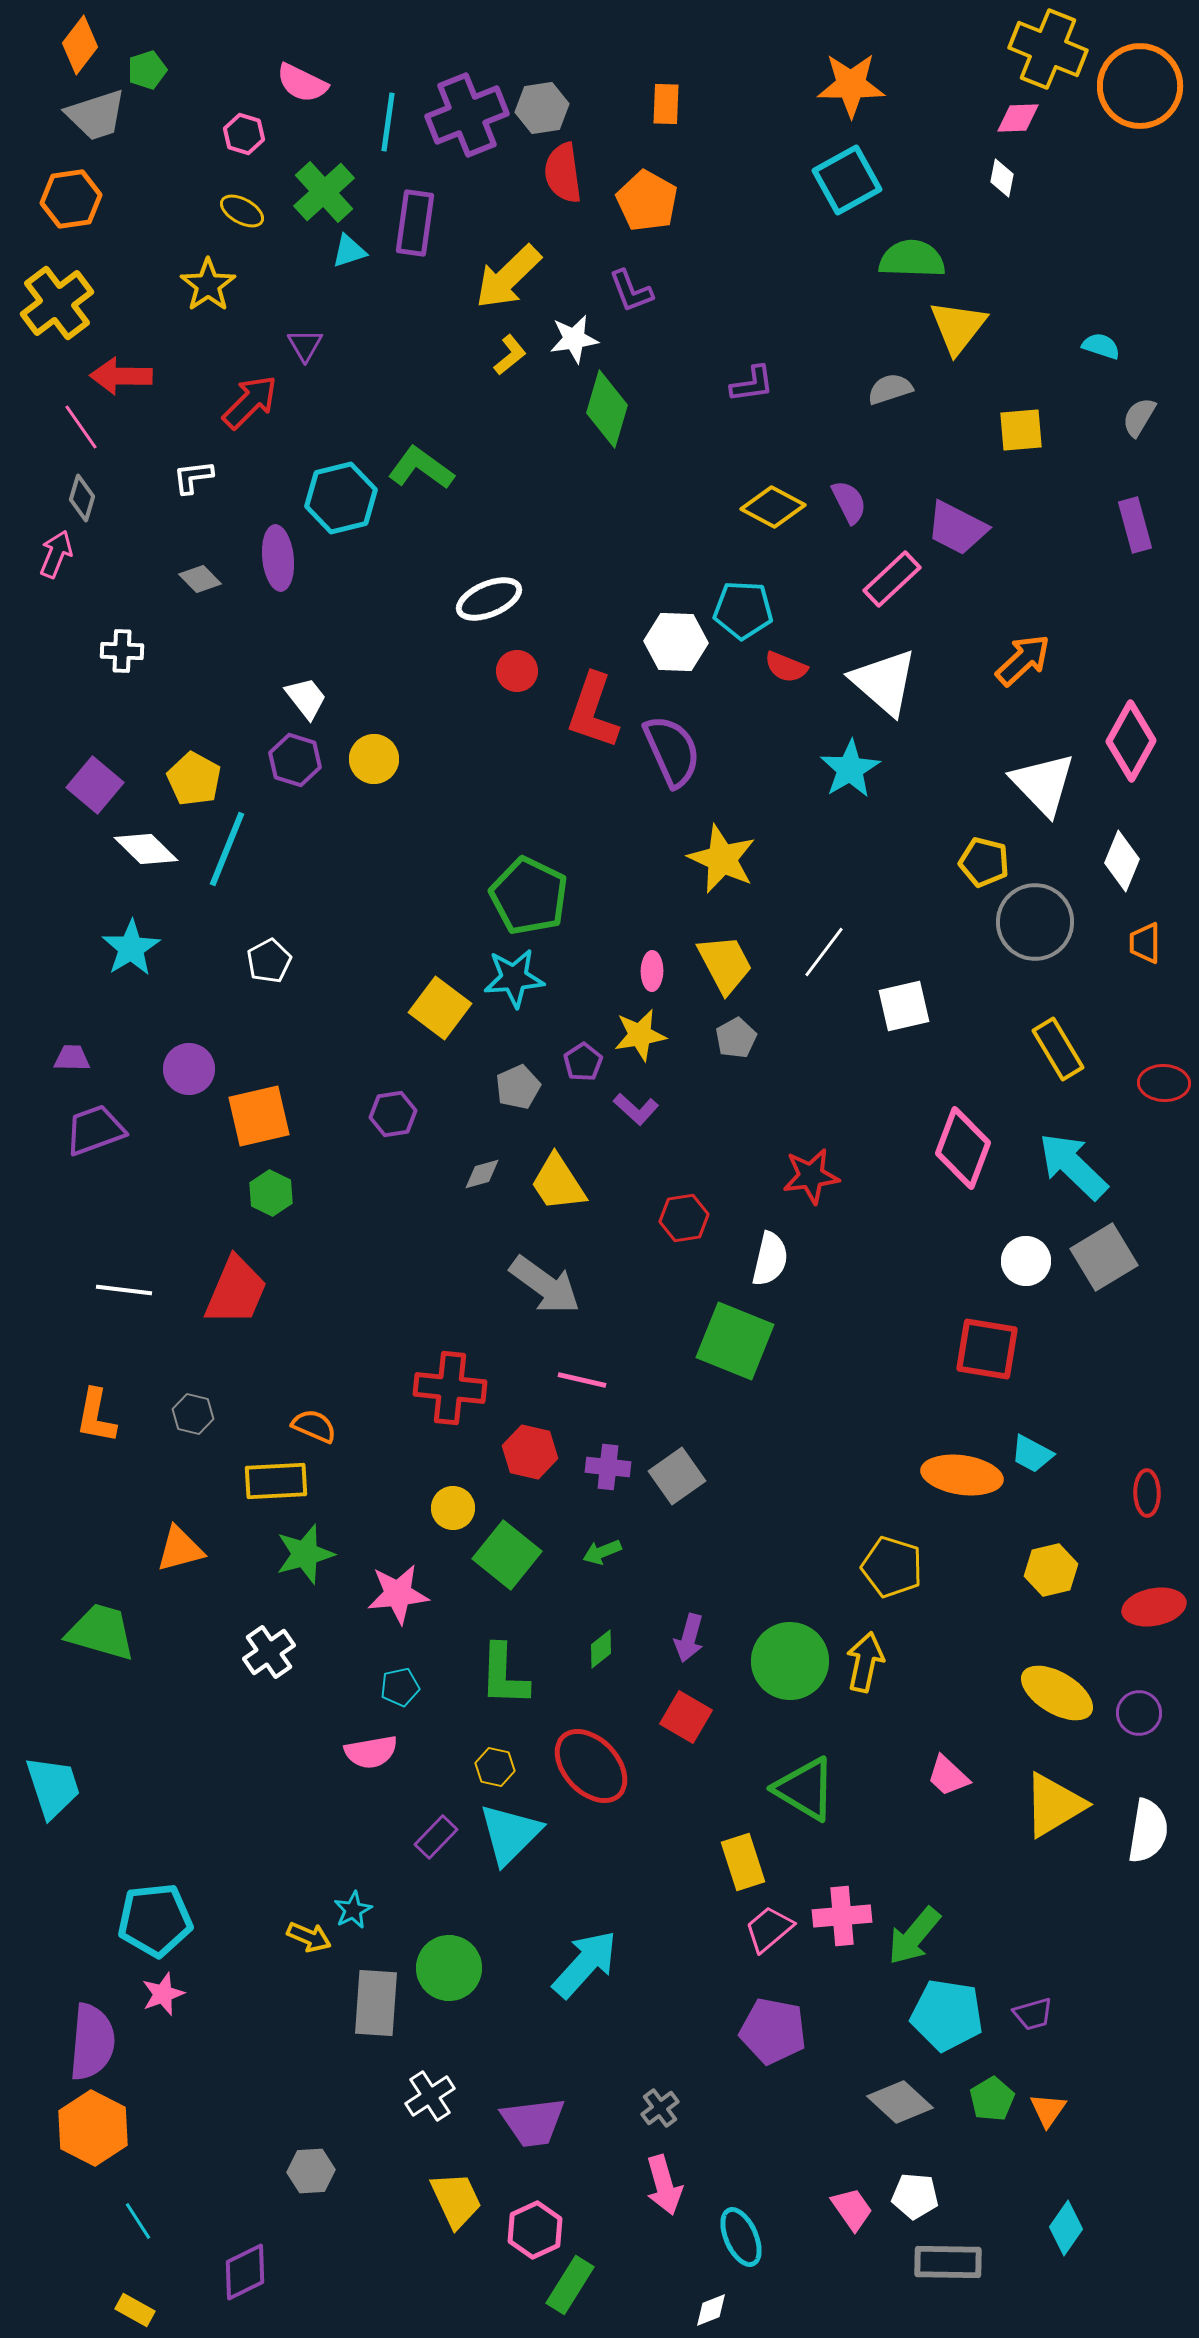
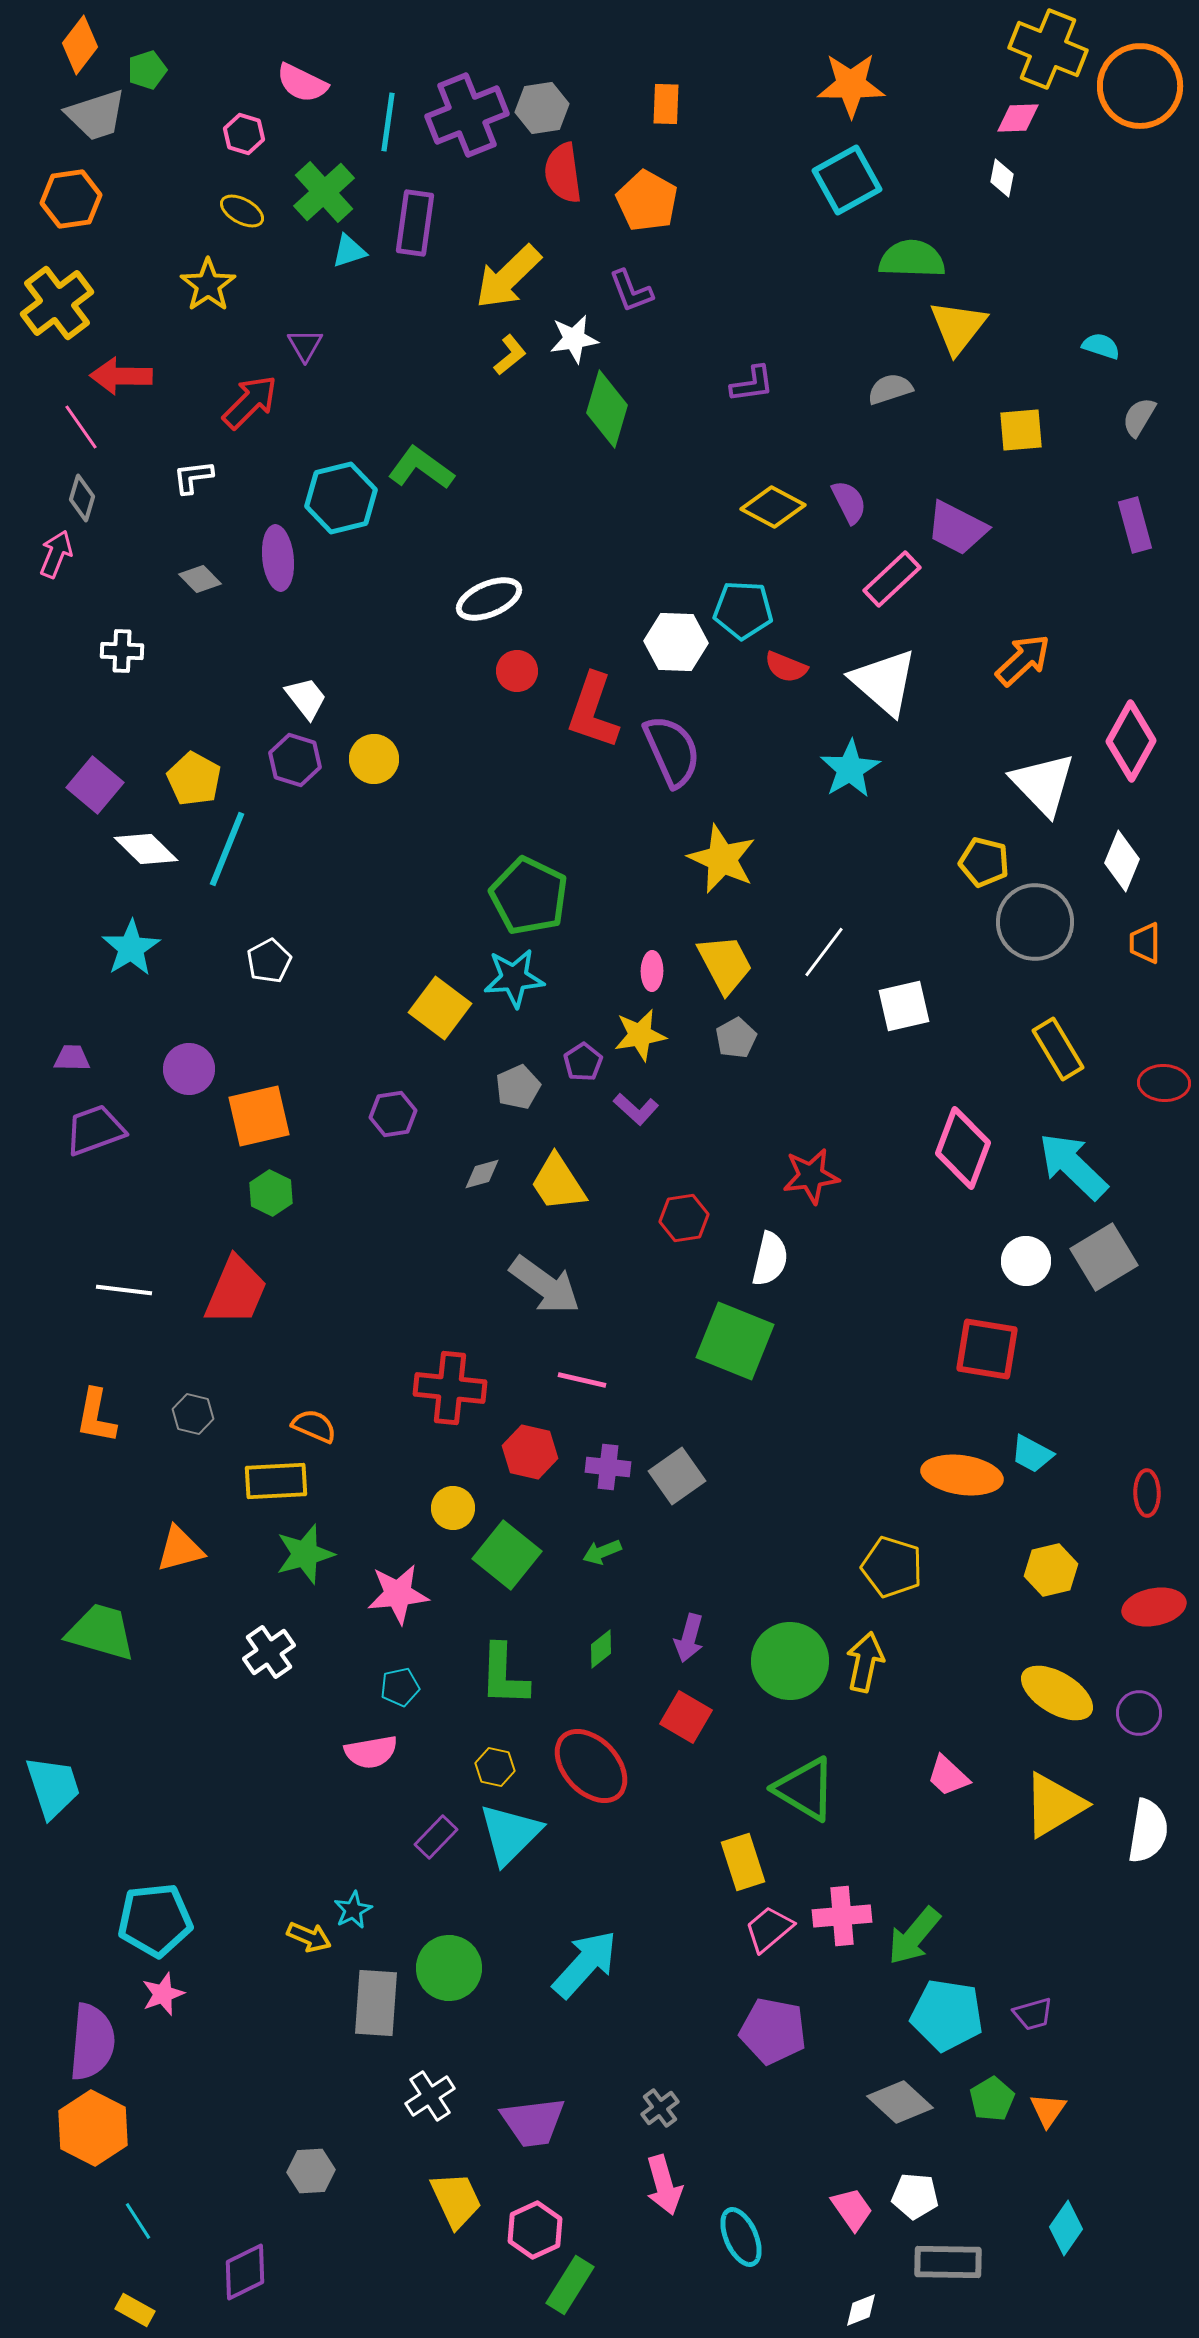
white diamond at (711, 2310): moved 150 px right
